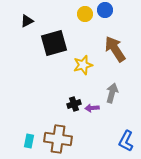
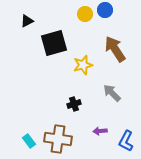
gray arrow: rotated 60 degrees counterclockwise
purple arrow: moved 8 px right, 23 px down
cyan rectangle: rotated 48 degrees counterclockwise
